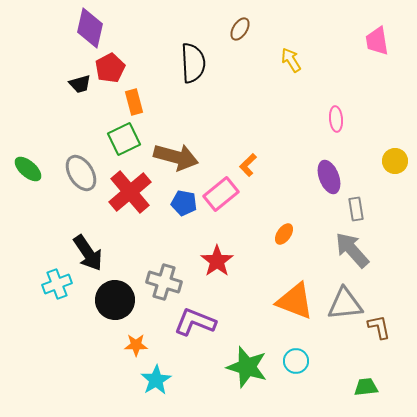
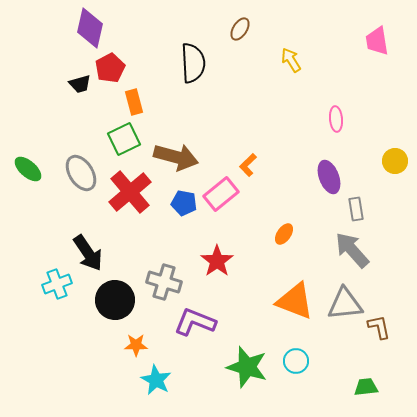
cyan star: rotated 12 degrees counterclockwise
